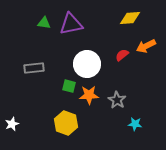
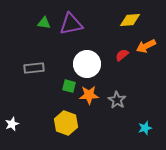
yellow diamond: moved 2 px down
cyan star: moved 10 px right, 4 px down; rotated 24 degrees counterclockwise
